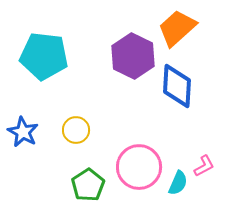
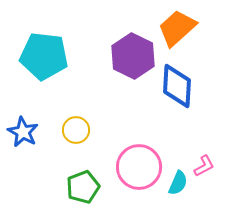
green pentagon: moved 5 px left, 2 px down; rotated 12 degrees clockwise
